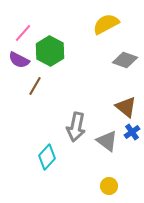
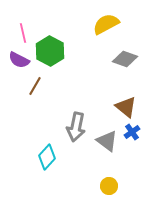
pink line: rotated 54 degrees counterclockwise
gray diamond: moved 1 px up
